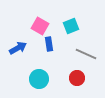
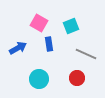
pink square: moved 1 px left, 3 px up
